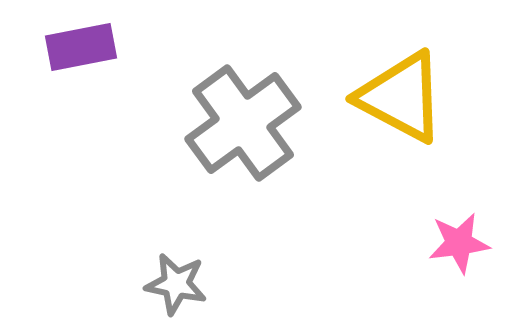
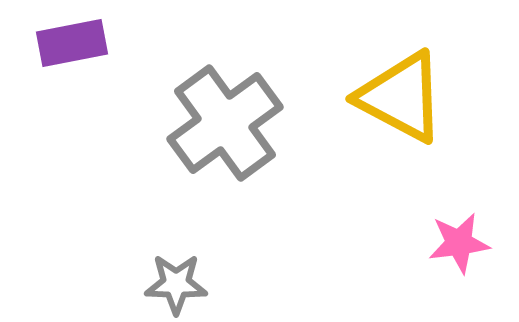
purple rectangle: moved 9 px left, 4 px up
gray cross: moved 18 px left
gray star: rotated 10 degrees counterclockwise
